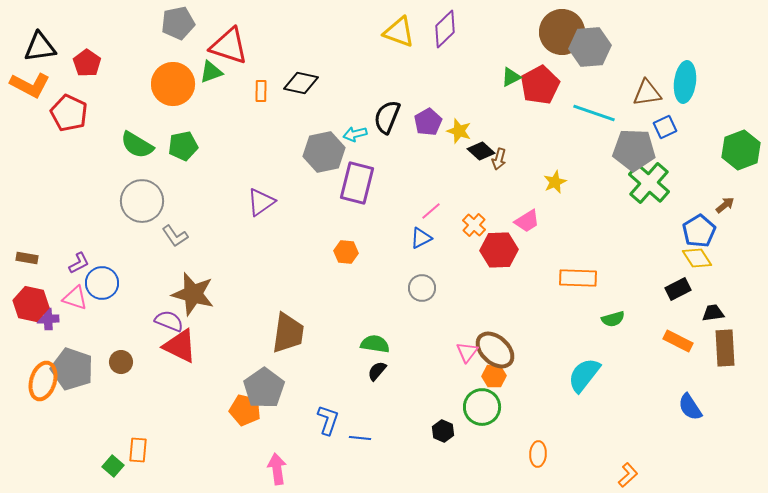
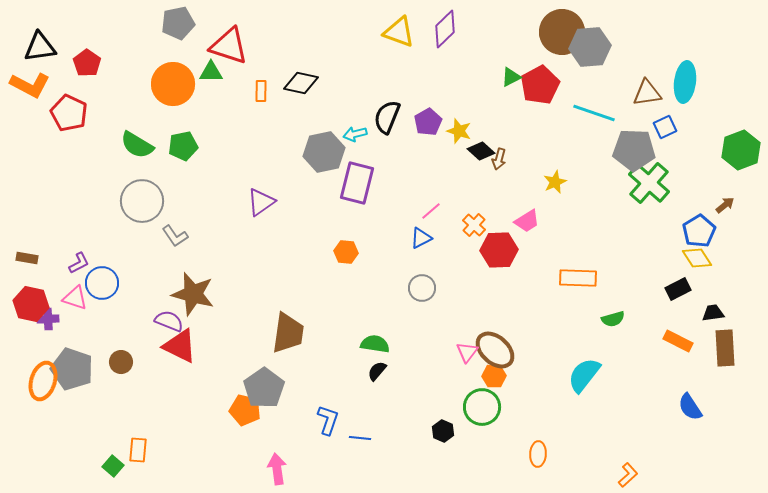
green triangle at (211, 72): rotated 20 degrees clockwise
